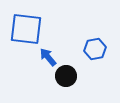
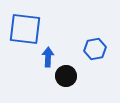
blue square: moved 1 px left
blue arrow: rotated 42 degrees clockwise
